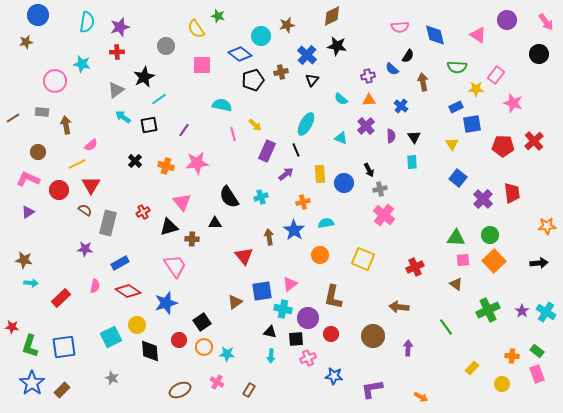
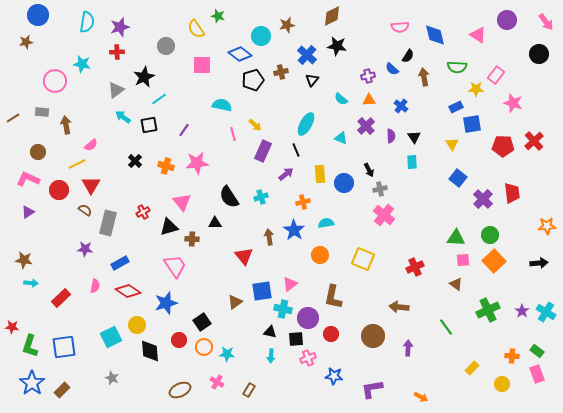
brown arrow at (423, 82): moved 1 px right, 5 px up
purple rectangle at (267, 151): moved 4 px left
